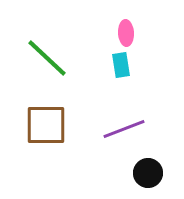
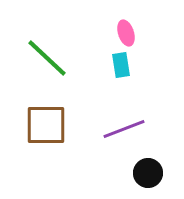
pink ellipse: rotated 15 degrees counterclockwise
